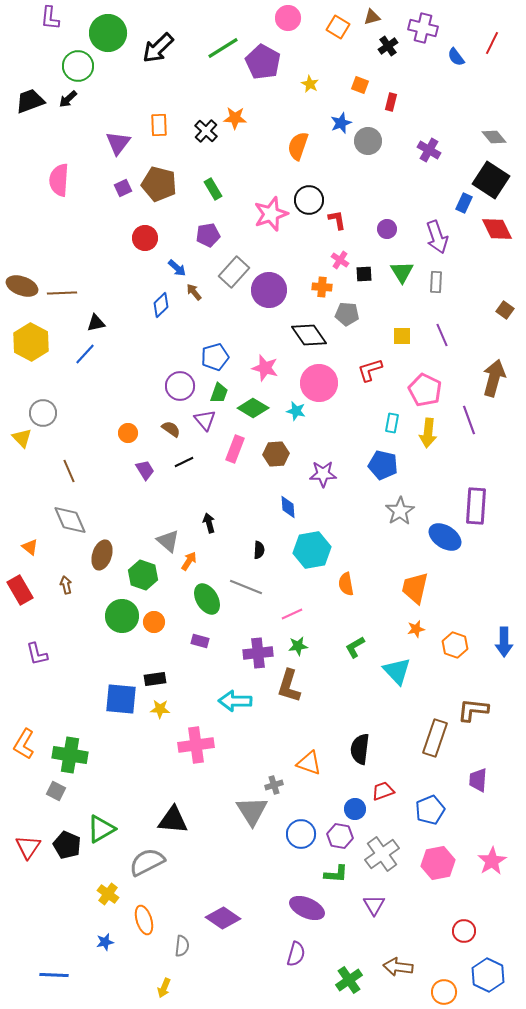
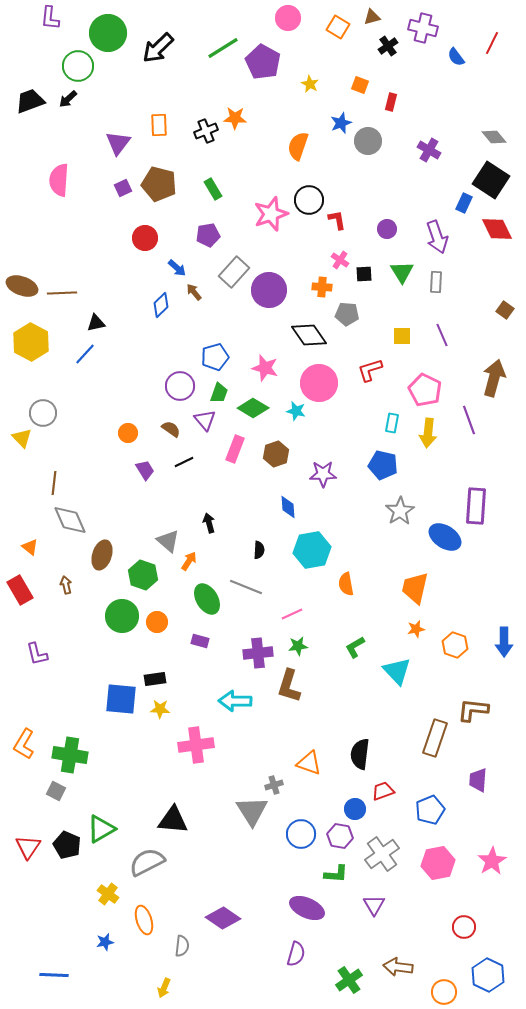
black cross at (206, 131): rotated 25 degrees clockwise
brown hexagon at (276, 454): rotated 15 degrees counterclockwise
brown line at (69, 471): moved 15 px left, 12 px down; rotated 30 degrees clockwise
orange circle at (154, 622): moved 3 px right
black semicircle at (360, 749): moved 5 px down
red circle at (464, 931): moved 4 px up
